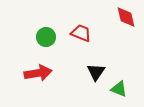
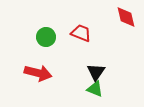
red arrow: rotated 24 degrees clockwise
green triangle: moved 24 px left
